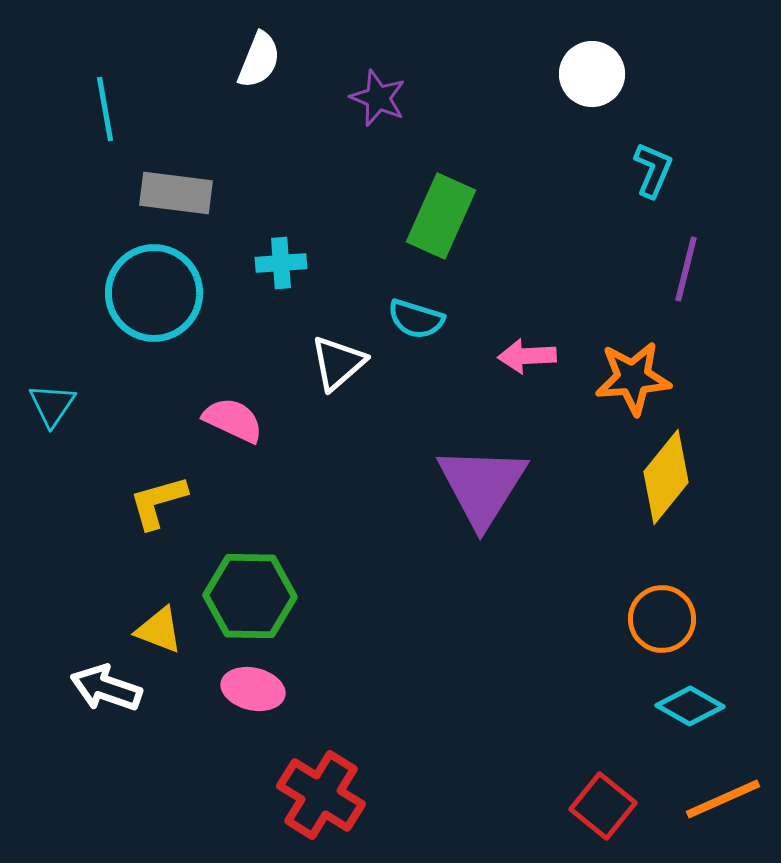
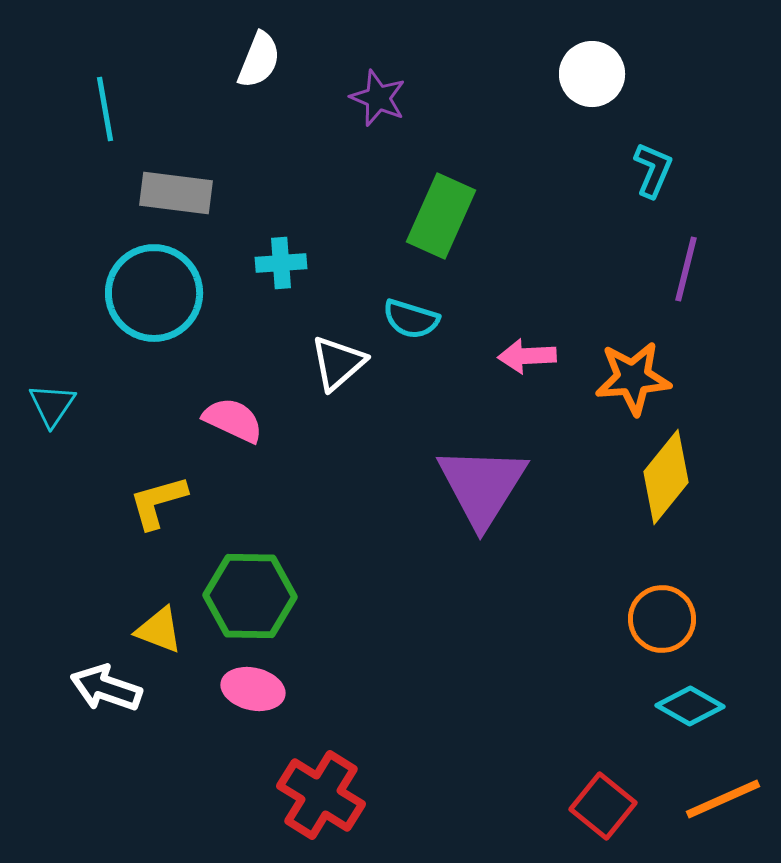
cyan semicircle: moved 5 px left
